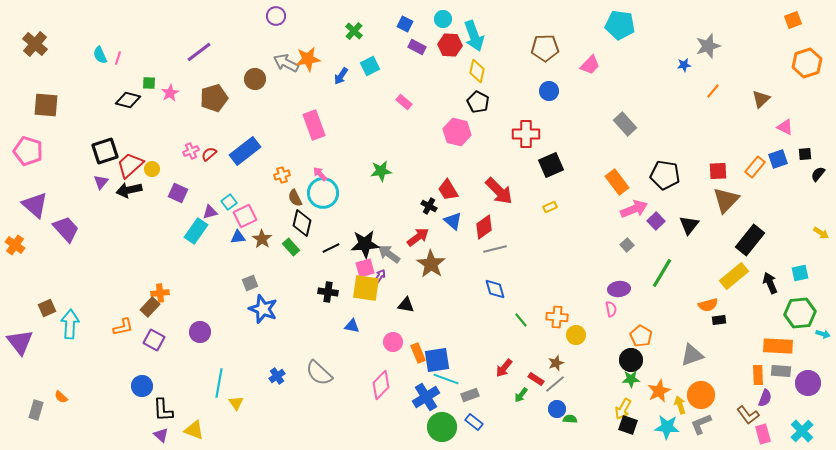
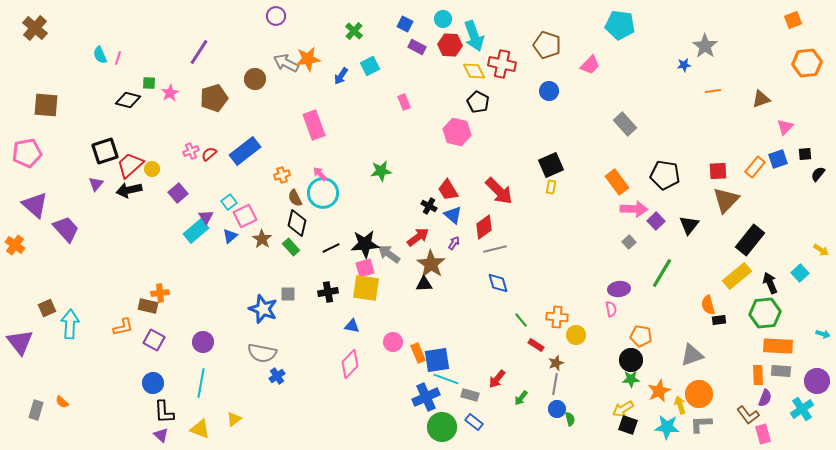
brown cross at (35, 44): moved 16 px up
gray star at (708, 46): moved 3 px left; rotated 20 degrees counterclockwise
brown pentagon at (545, 48): moved 2 px right, 3 px up; rotated 20 degrees clockwise
purple line at (199, 52): rotated 20 degrees counterclockwise
orange hexagon at (807, 63): rotated 12 degrees clockwise
yellow diamond at (477, 71): moved 3 px left; rotated 40 degrees counterclockwise
orange line at (713, 91): rotated 42 degrees clockwise
brown triangle at (761, 99): rotated 24 degrees clockwise
pink rectangle at (404, 102): rotated 28 degrees clockwise
pink triangle at (785, 127): rotated 48 degrees clockwise
red cross at (526, 134): moved 24 px left, 70 px up; rotated 12 degrees clockwise
pink pentagon at (28, 151): moved 1 px left, 2 px down; rotated 28 degrees counterclockwise
purple triangle at (101, 182): moved 5 px left, 2 px down
purple square at (178, 193): rotated 24 degrees clockwise
yellow rectangle at (550, 207): moved 1 px right, 20 px up; rotated 56 degrees counterclockwise
pink arrow at (634, 209): rotated 24 degrees clockwise
purple triangle at (210, 212): moved 4 px left, 5 px down; rotated 49 degrees counterclockwise
blue triangle at (453, 221): moved 6 px up
black diamond at (302, 223): moved 5 px left
cyan rectangle at (196, 231): rotated 15 degrees clockwise
yellow arrow at (821, 233): moved 17 px down
blue triangle at (238, 237): moved 8 px left, 1 px up; rotated 35 degrees counterclockwise
gray square at (627, 245): moved 2 px right, 3 px up
cyan square at (800, 273): rotated 30 degrees counterclockwise
purple arrow at (380, 276): moved 74 px right, 33 px up
yellow rectangle at (734, 276): moved 3 px right
gray square at (250, 283): moved 38 px right, 11 px down; rotated 21 degrees clockwise
blue diamond at (495, 289): moved 3 px right, 6 px up
black cross at (328, 292): rotated 18 degrees counterclockwise
black triangle at (406, 305): moved 18 px right, 21 px up; rotated 12 degrees counterclockwise
orange semicircle at (708, 305): rotated 90 degrees clockwise
brown rectangle at (150, 307): moved 2 px left, 1 px up; rotated 60 degrees clockwise
green hexagon at (800, 313): moved 35 px left
purple circle at (200, 332): moved 3 px right, 10 px down
orange pentagon at (641, 336): rotated 20 degrees counterclockwise
red arrow at (504, 368): moved 7 px left, 11 px down
gray semicircle at (319, 373): moved 57 px left, 20 px up; rotated 32 degrees counterclockwise
red rectangle at (536, 379): moved 34 px up
cyan line at (219, 383): moved 18 px left
purple circle at (808, 383): moved 9 px right, 2 px up
gray line at (555, 384): rotated 40 degrees counterclockwise
pink diamond at (381, 385): moved 31 px left, 21 px up
blue circle at (142, 386): moved 11 px right, 3 px up
gray rectangle at (470, 395): rotated 36 degrees clockwise
green arrow at (521, 395): moved 3 px down
orange circle at (701, 395): moved 2 px left, 1 px up
orange semicircle at (61, 397): moved 1 px right, 5 px down
blue cross at (426, 397): rotated 8 degrees clockwise
yellow triangle at (236, 403): moved 2 px left, 16 px down; rotated 28 degrees clockwise
yellow arrow at (623, 409): rotated 30 degrees clockwise
black L-shape at (163, 410): moved 1 px right, 2 px down
green semicircle at (570, 419): rotated 72 degrees clockwise
gray L-shape at (701, 424): rotated 20 degrees clockwise
yellow triangle at (194, 430): moved 6 px right, 1 px up
cyan cross at (802, 431): moved 22 px up; rotated 10 degrees clockwise
